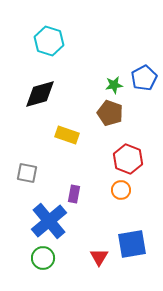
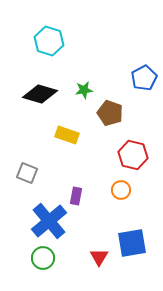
green star: moved 30 px left, 5 px down
black diamond: rotated 32 degrees clockwise
red hexagon: moved 5 px right, 4 px up; rotated 8 degrees counterclockwise
gray square: rotated 10 degrees clockwise
purple rectangle: moved 2 px right, 2 px down
blue square: moved 1 px up
